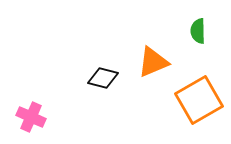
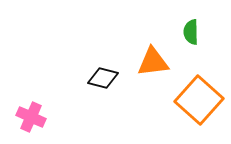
green semicircle: moved 7 px left, 1 px down
orange triangle: rotated 16 degrees clockwise
orange square: rotated 18 degrees counterclockwise
